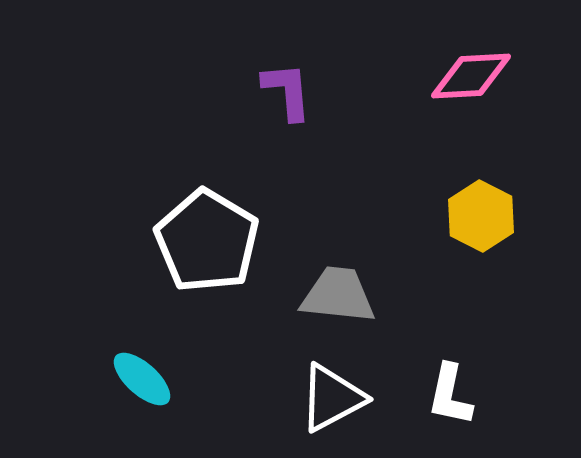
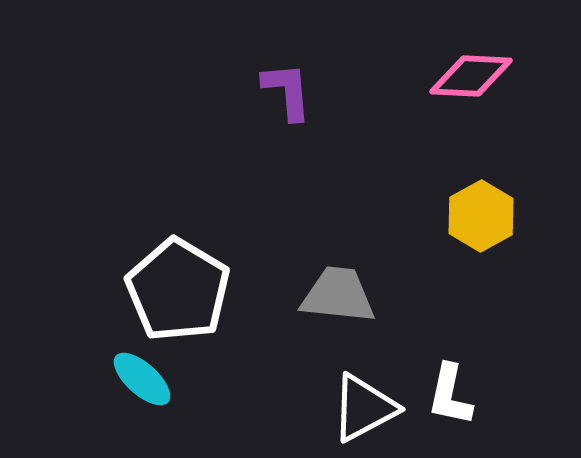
pink diamond: rotated 6 degrees clockwise
yellow hexagon: rotated 4 degrees clockwise
white pentagon: moved 29 px left, 49 px down
white triangle: moved 32 px right, 10 px down
